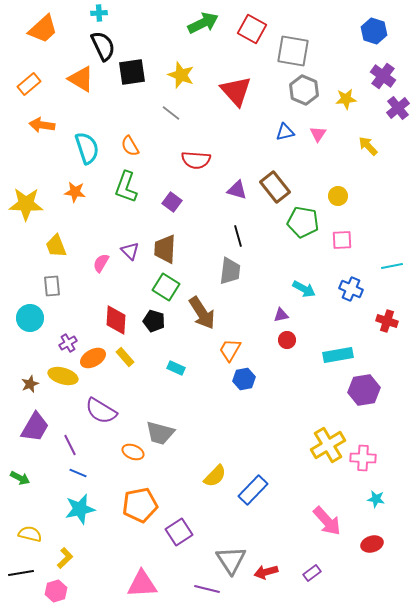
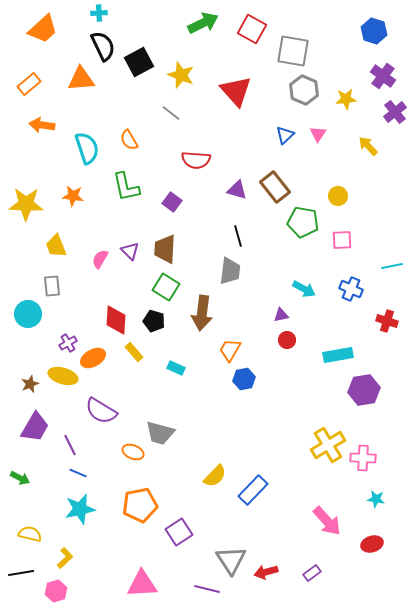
black square at (132, 72): moved 7 px right, 10 px up; rotated 20 degrees counterclockwise
orange triangle at (81, 79): rotated 36 degrees counterclockwise
purple cross at (398, 108): moved 3 px left, 4 px down
blue triangle at (285, 132): moved 3 px down; rotated 30 degrees counterclockwise
orange semicircle at (130, 146): moved 1 px left, 6 px up
green L-shape at (126, 187): rotated 32 degrees counterclockwise
orange star at (75, 192): moved 2 px left, 4 px down
pink semicircle at (101, 263): moved 1 px left, 4 px up
brown arrow at (202, 313): rotated 40 degrees clockwise
cyan circle at (30, 318): moved 2 px left, 4 px up
yellow rectangle at (125, 357): moved 9 px right, 5 px up
